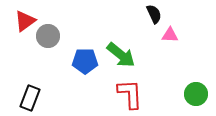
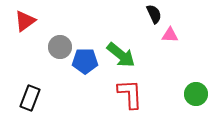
gray circle: moved 12 px right, 11 px down
